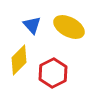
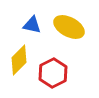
blue triangle: rotated 36 degrees counterclockwise
